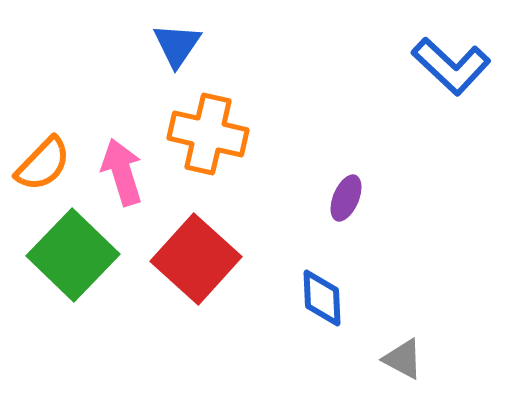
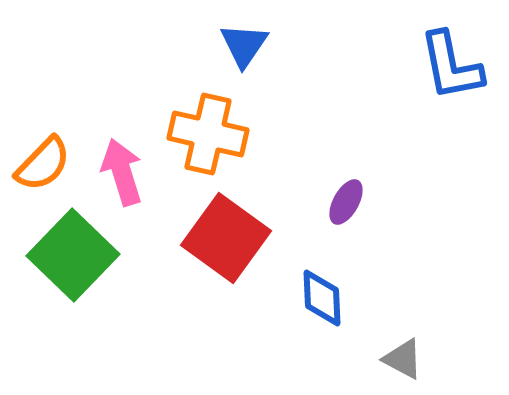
blue triangle: moved 67 px right
blue L-shape: rotated 36 degrees clockwise
purple ellipse: moved 4 px down; rotated 6 degrees clockwise
red square: moved 30 px right, 21 px up; rotated 6 degrees counterclockwise
